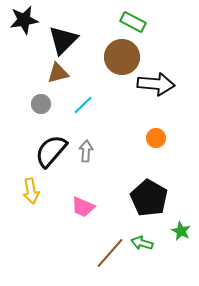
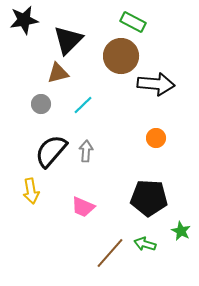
black triangle: moved 5 px right
brown circle: moved 1 px left, 1 px up
black pentagon: rotated 27 degrees counterclockwise
green arrow: moved 3 px right, 1 px down
